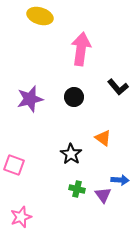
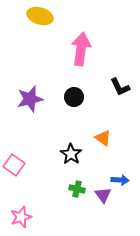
black L-shape: moved 2 px right; rotated 15 degrees clockwise
pink square: rotated 15 degrees clockwise
